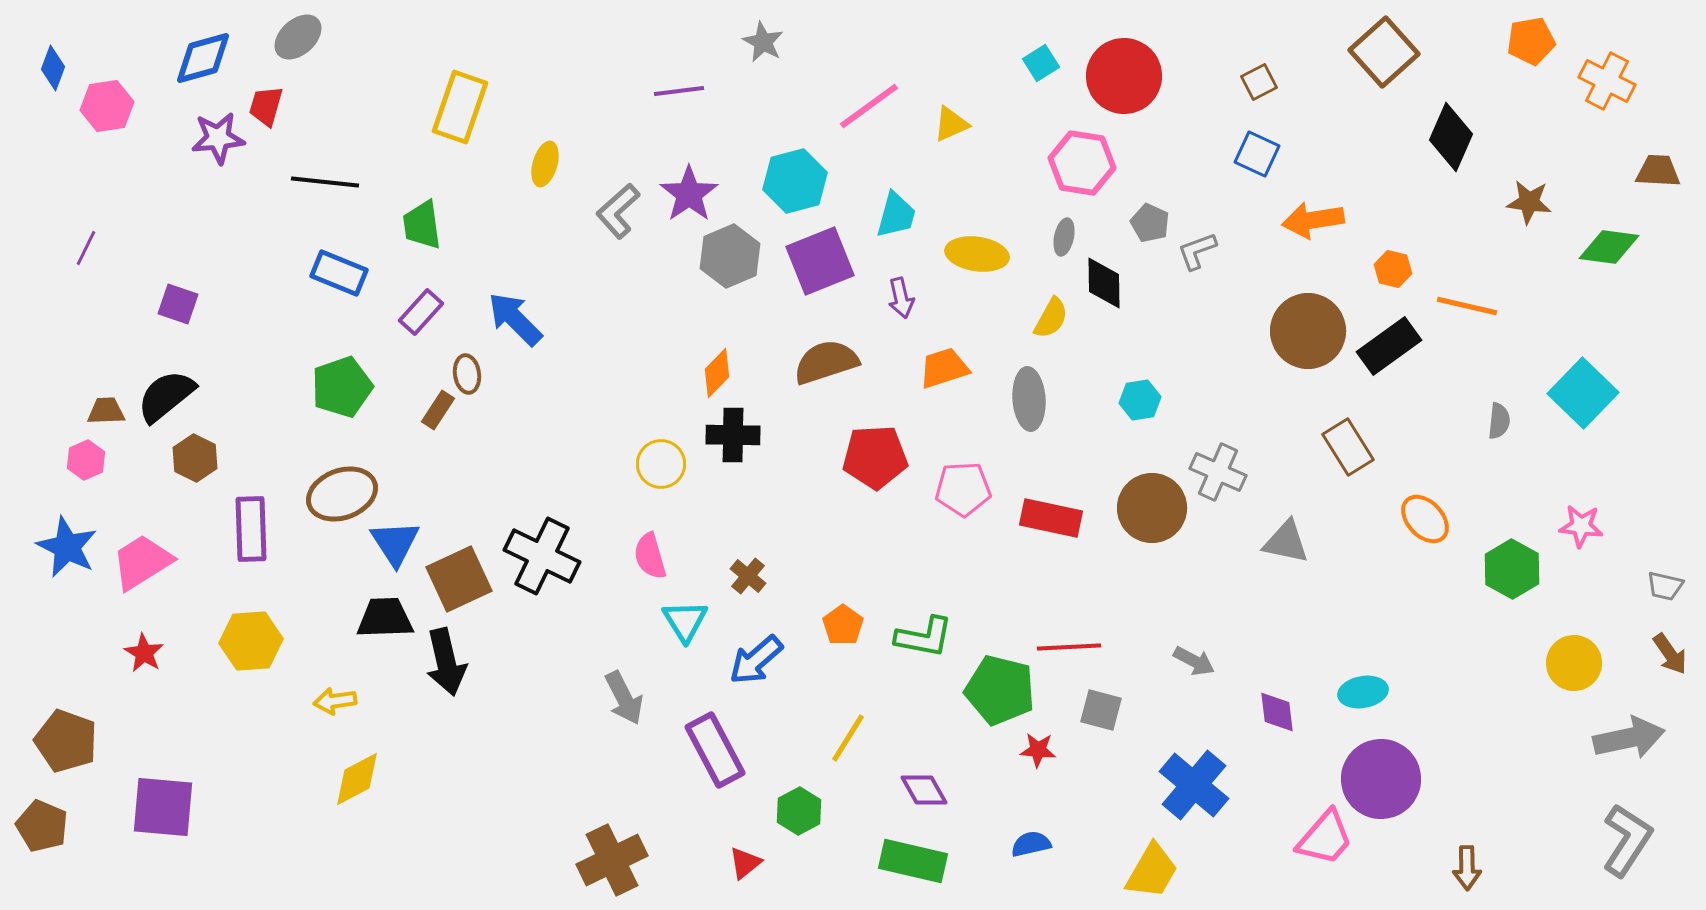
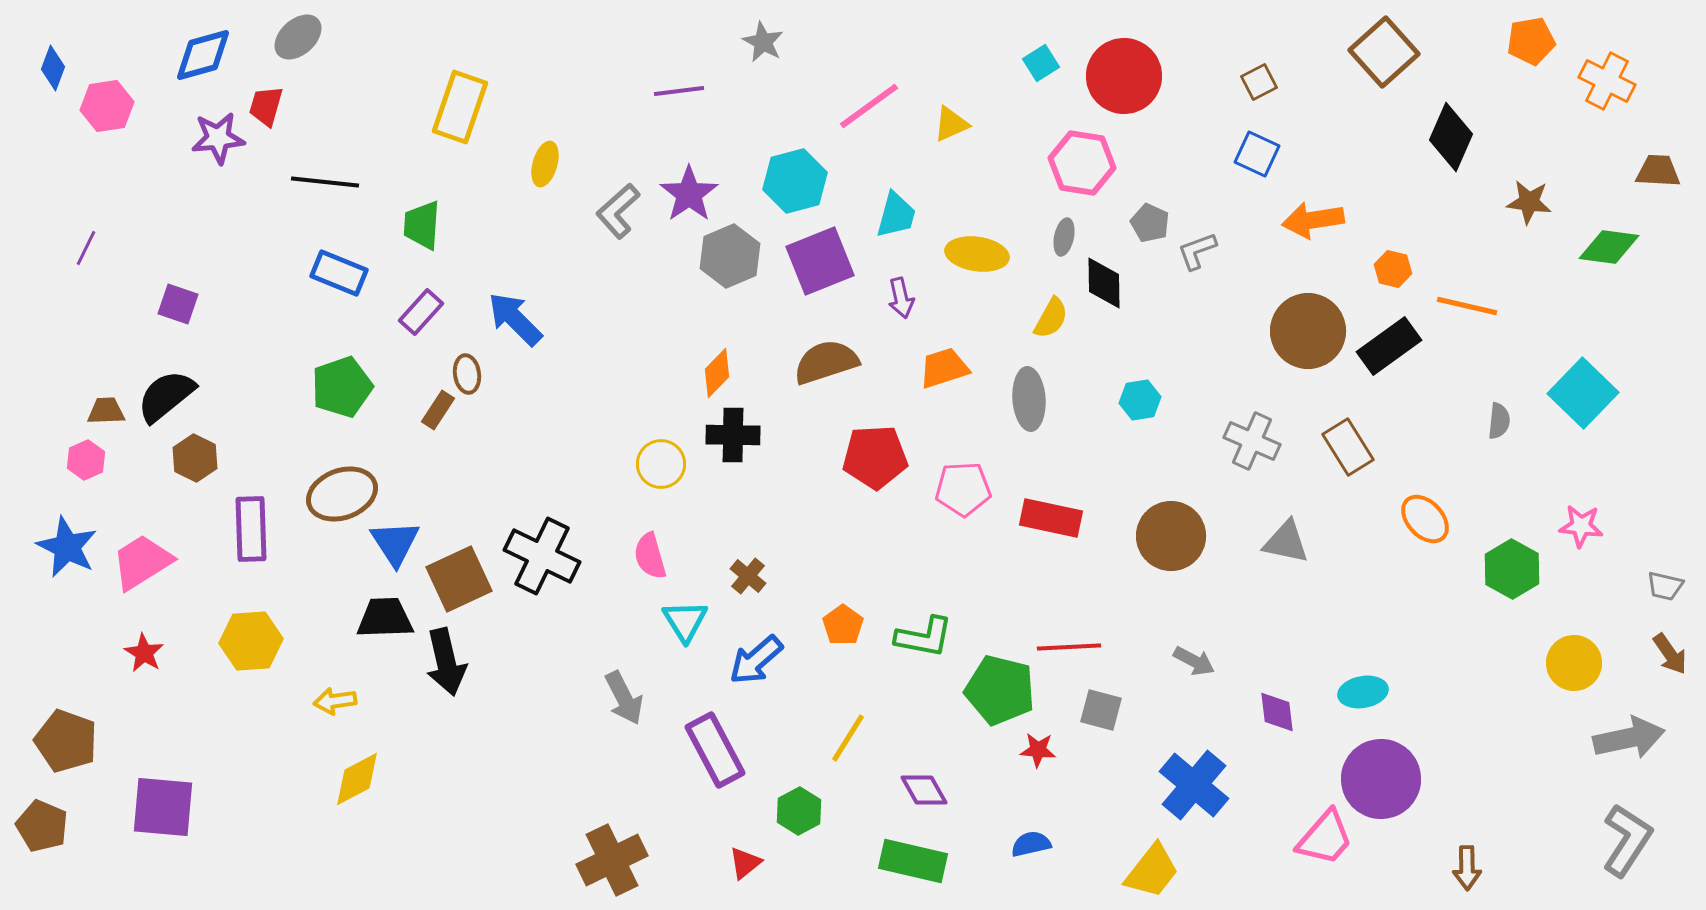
blue diamond at (203, 58): moved 3 px up
green trapezoid at (422, 225): rotated 12 degrees clockwise
gray cross at (1218, 472): moved 34 px right, 31 px up
brown circle at (1152, 508): moved 19 px right, 28 px down
yellow trapezoid at (1152, 871): rotated 8 degrees clockwise
